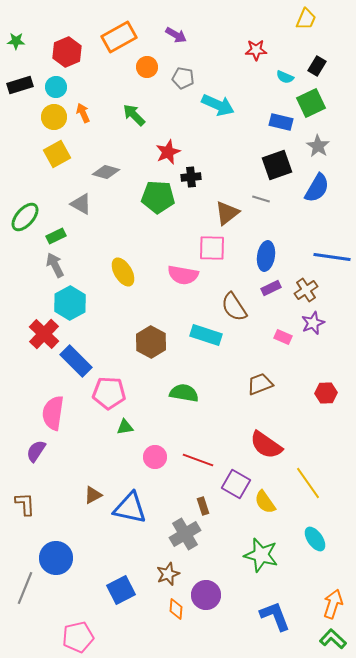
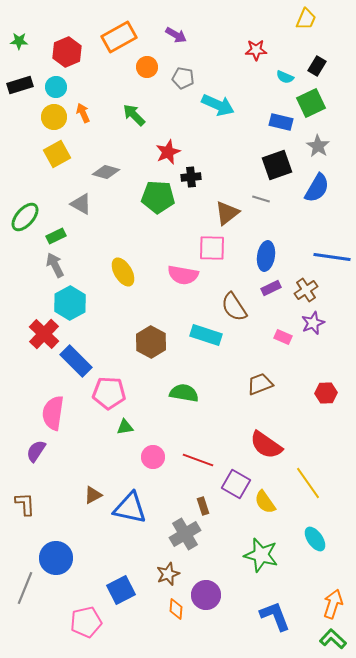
green star at (16, 41): moved 3 px right
pink circle at (155, 457): moved 2 px left
pink pentagon at (78, 637): moved 8 px right, 15 px up
